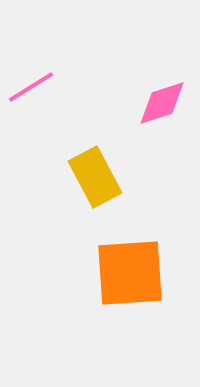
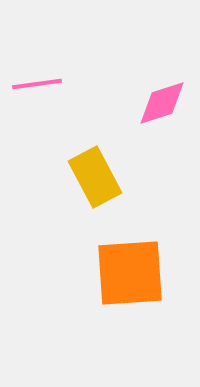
pink line: moved 6 px right, 3 px up; rotated 24 degrees clockwise
